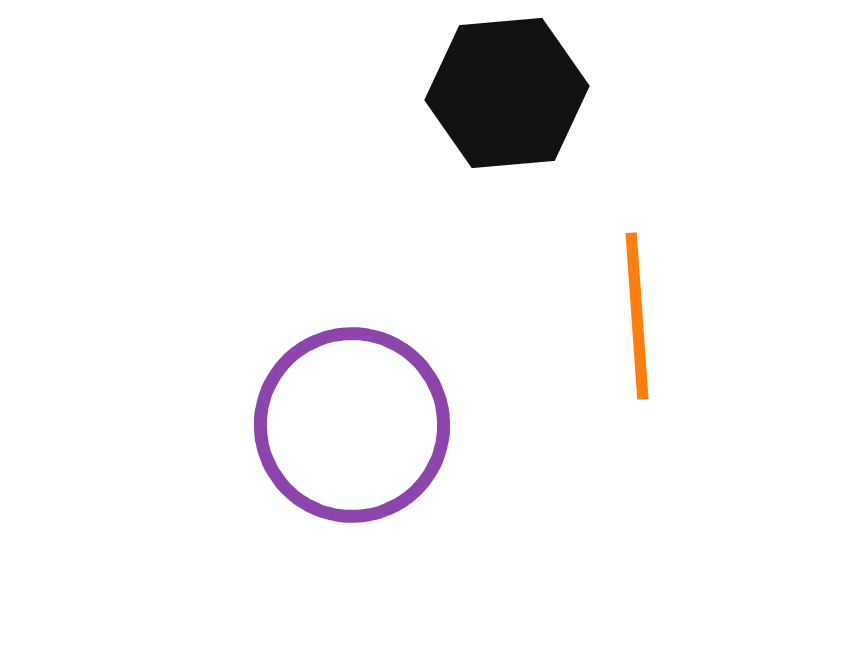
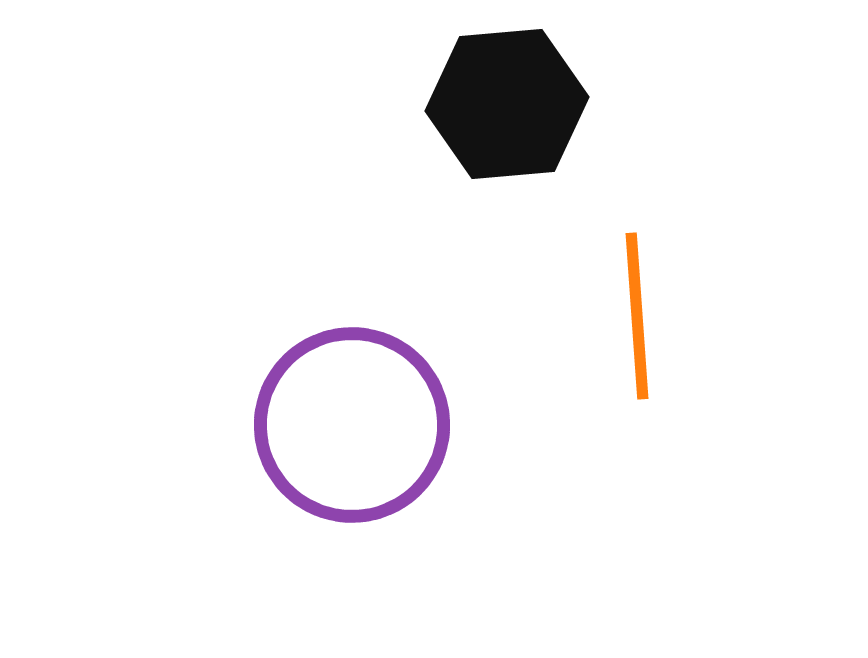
black hexagon: moved 11 px down
